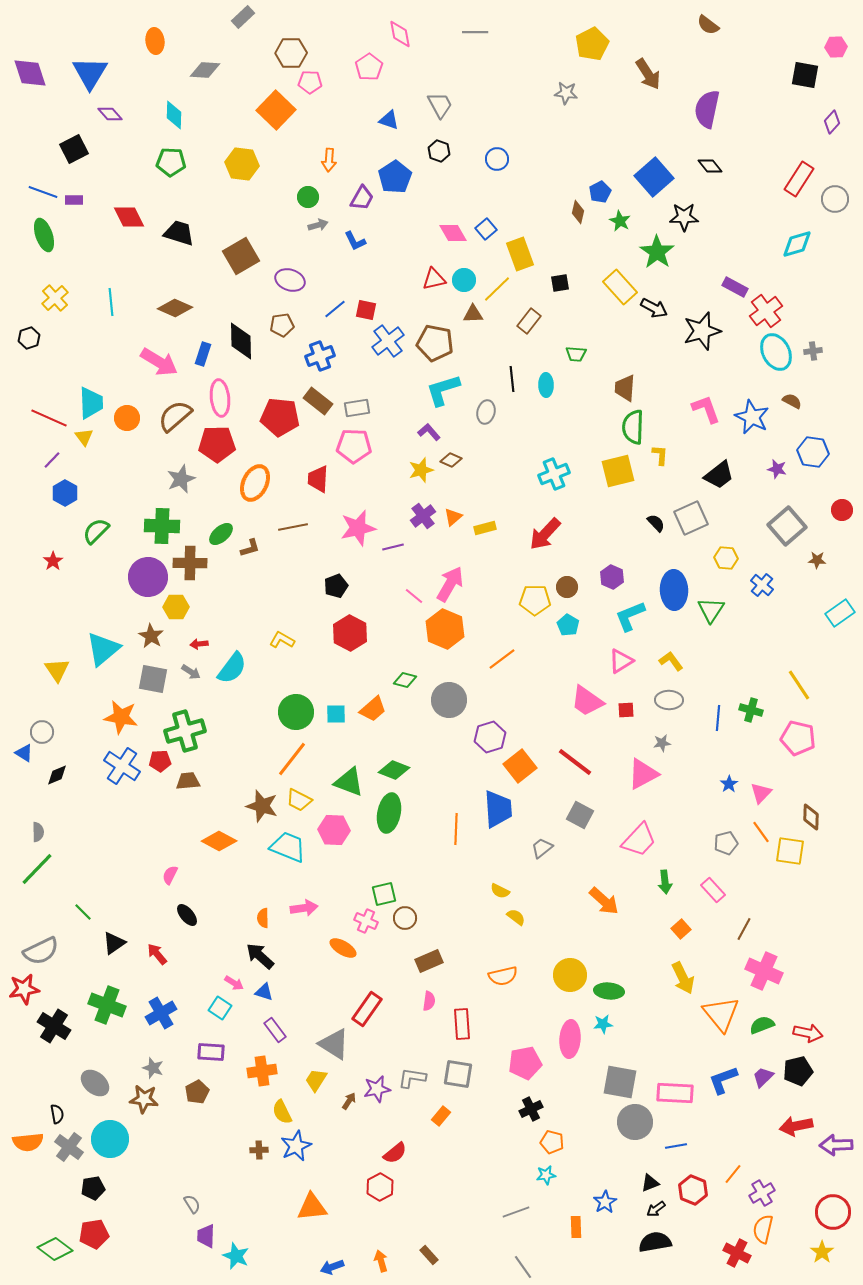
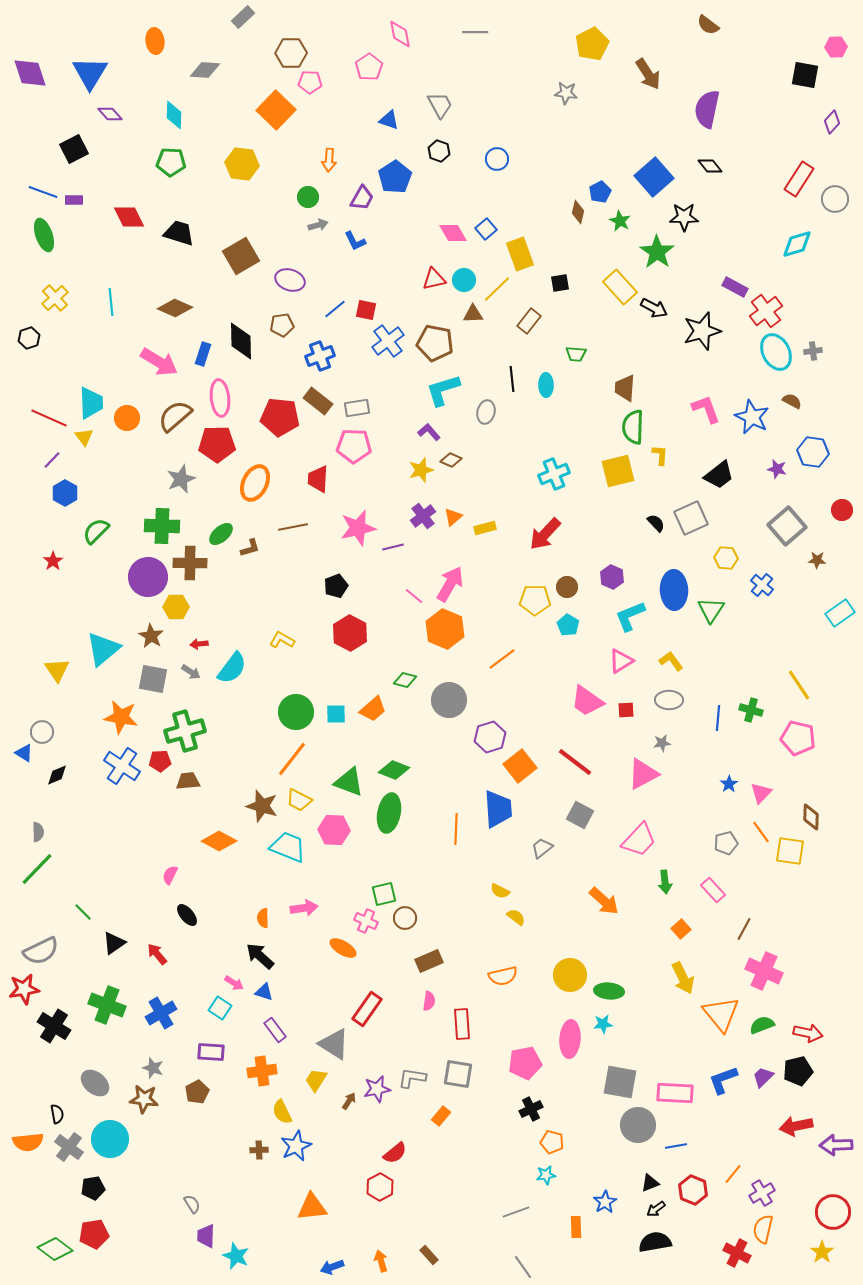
gray circle at (635, 1122): moved 3 px right, 3 px down
